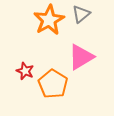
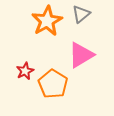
orange star: moved 2 px left, 1 px down
pink triangle: moved 2 px up
red star: rotated 24 degrees clockwise
